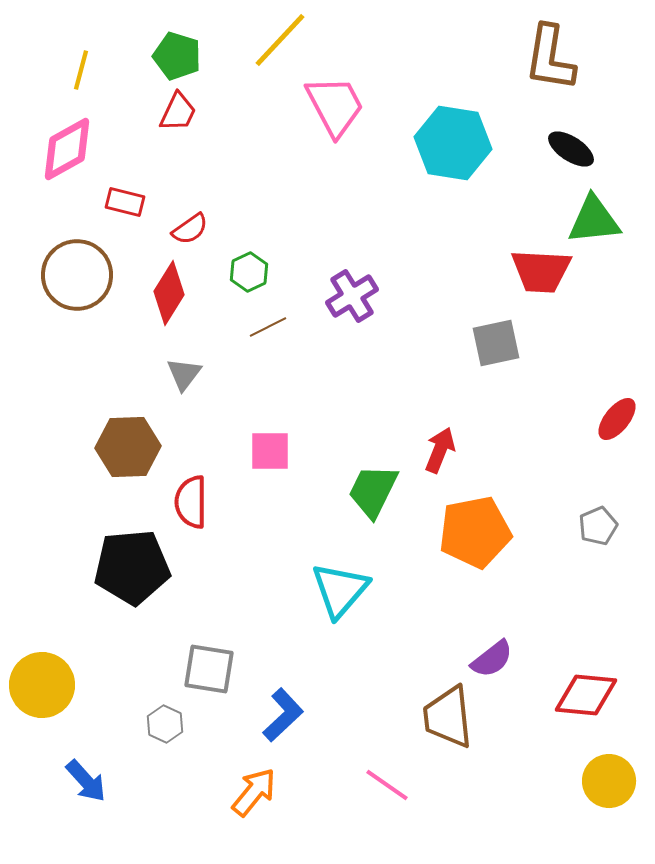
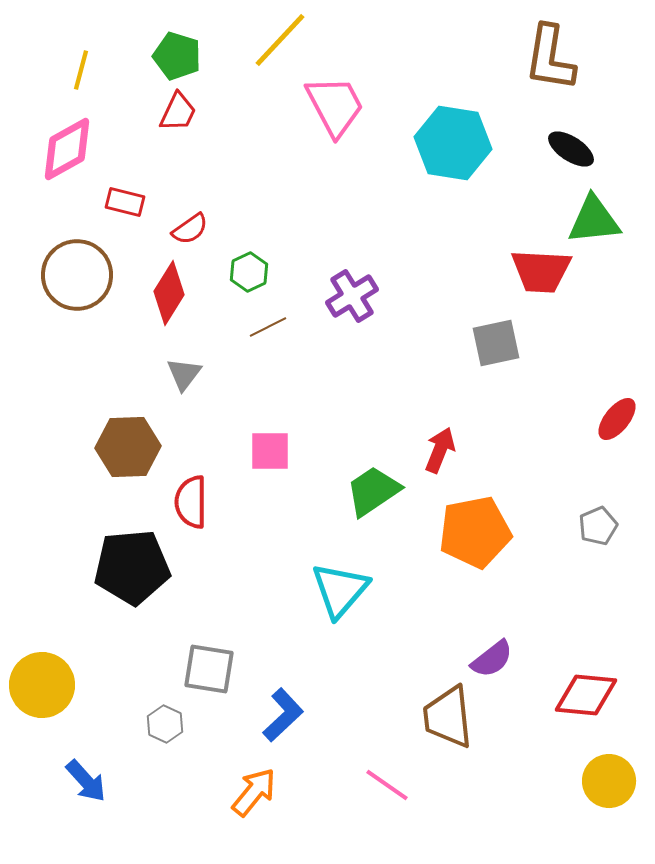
green trapezoid at (373, 491): rotated 30 degrees clockwise
